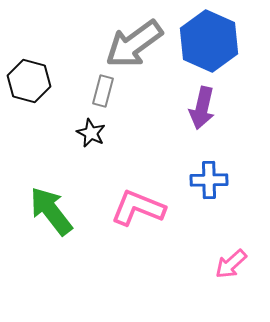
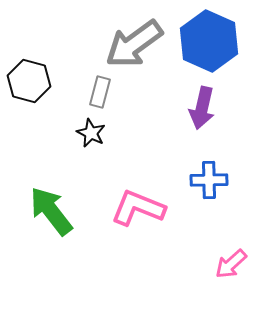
gray rectangle: moved 3 px left, 1 px down
